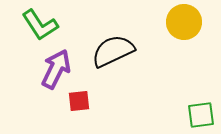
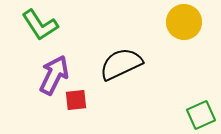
black semicircle: moved 8 px right, 13 px down
purple arrow: moved 2 px left, 6 px down
red square: moved 3 px left, 1 px up
green square: rotated 16 degrees counterclockwise
